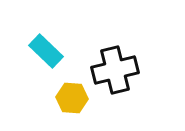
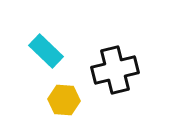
yellow hexagon: moved 8 px left, 2 px down
